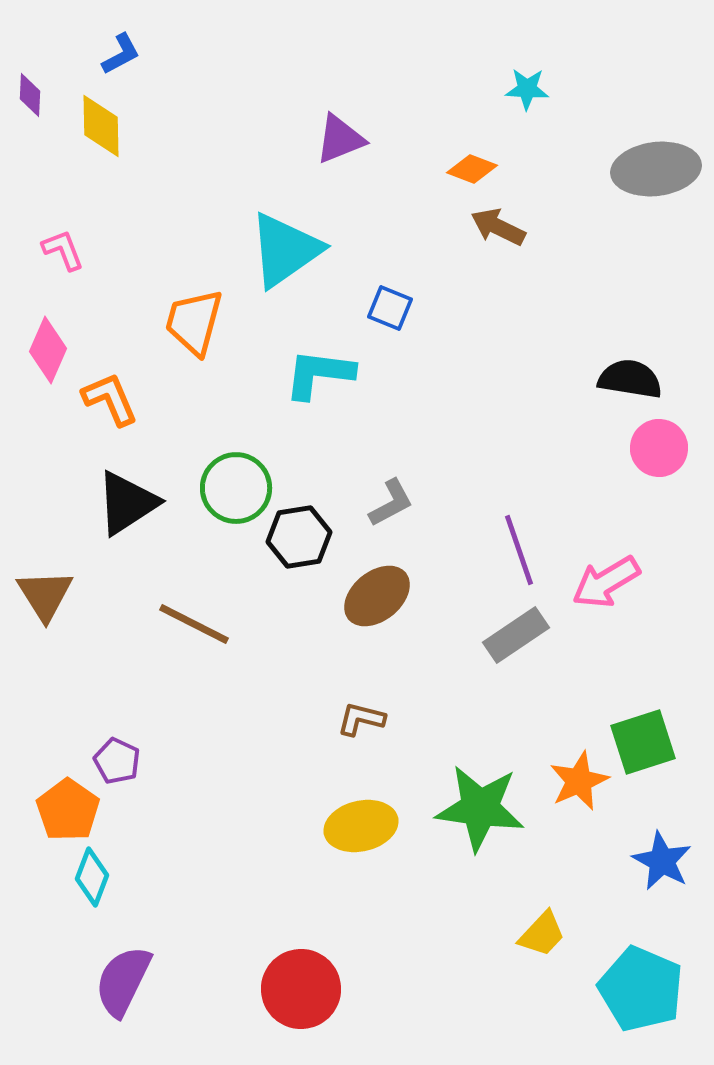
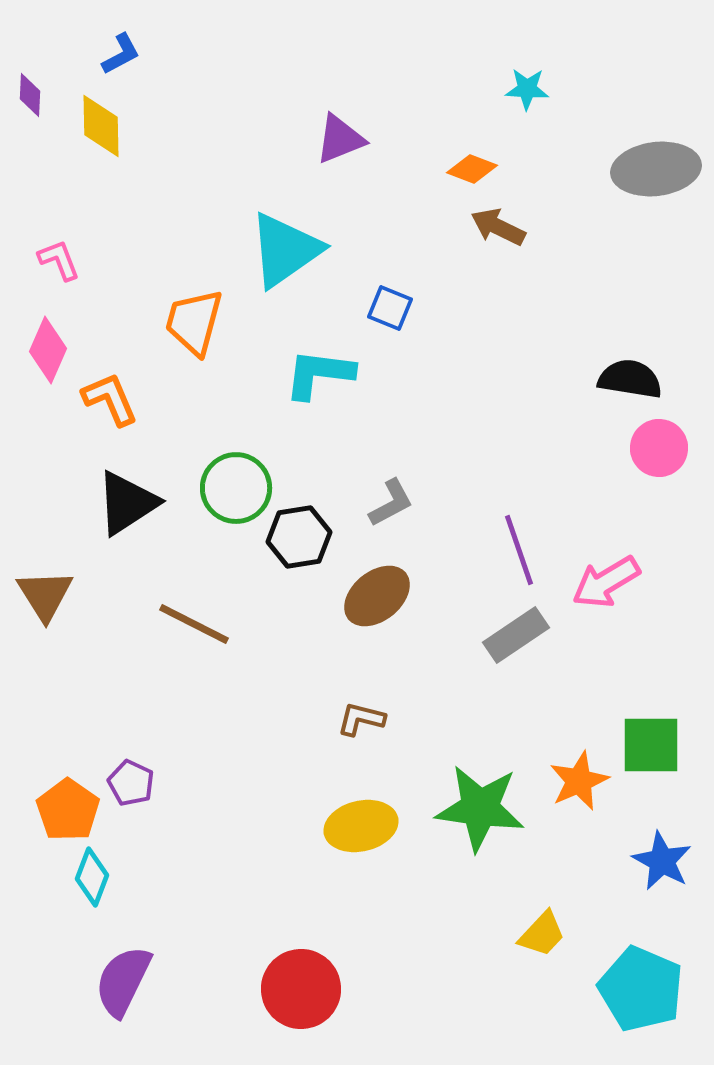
pink L-shape: moved 4 px left, 10 px down
green square: moved 8 px right, 3 px down; rotated 18 degrees clockwise
purple pentagon: moved 14 px right, 22 px down
